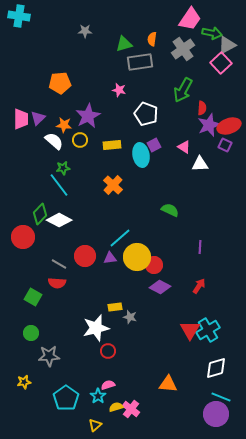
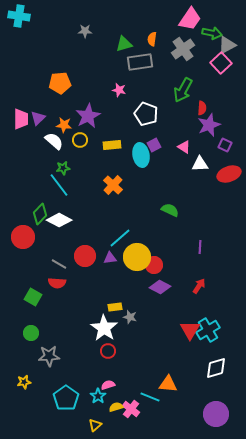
red ellipse at (229, 126): moved 48 px down
white star at (96, 328): moved 8 px right; rotated 24 degrees counterclockwise
cyan line at (221, 397): moved 71 px left
